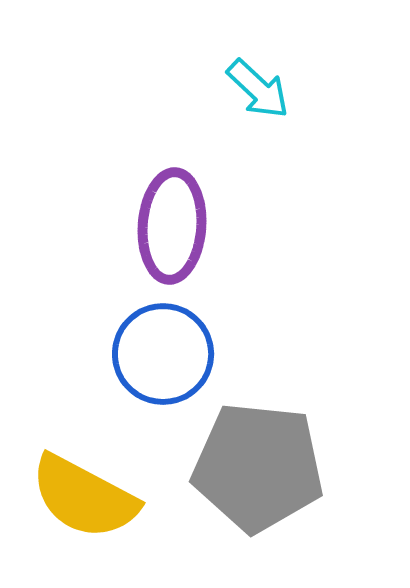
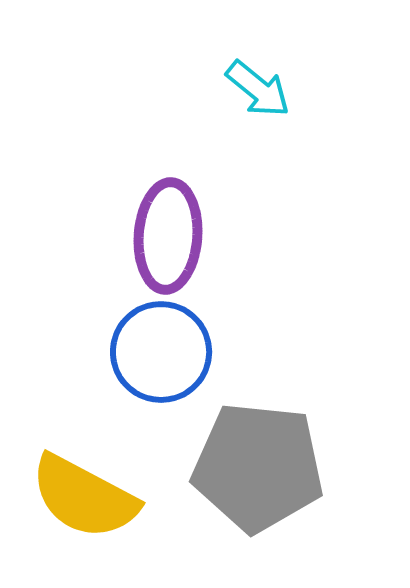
cyan arrow: rotated 4 degrees counterclockwise
purple ellipse: moved 4 px left, 10 px down
blue circle: moved 2 px left, 2 px up
